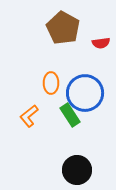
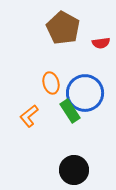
orange ellipse: rotated 15 degrees counterclockwise
green rectangle: moved 4 px up
black circle: moved 3 px left
